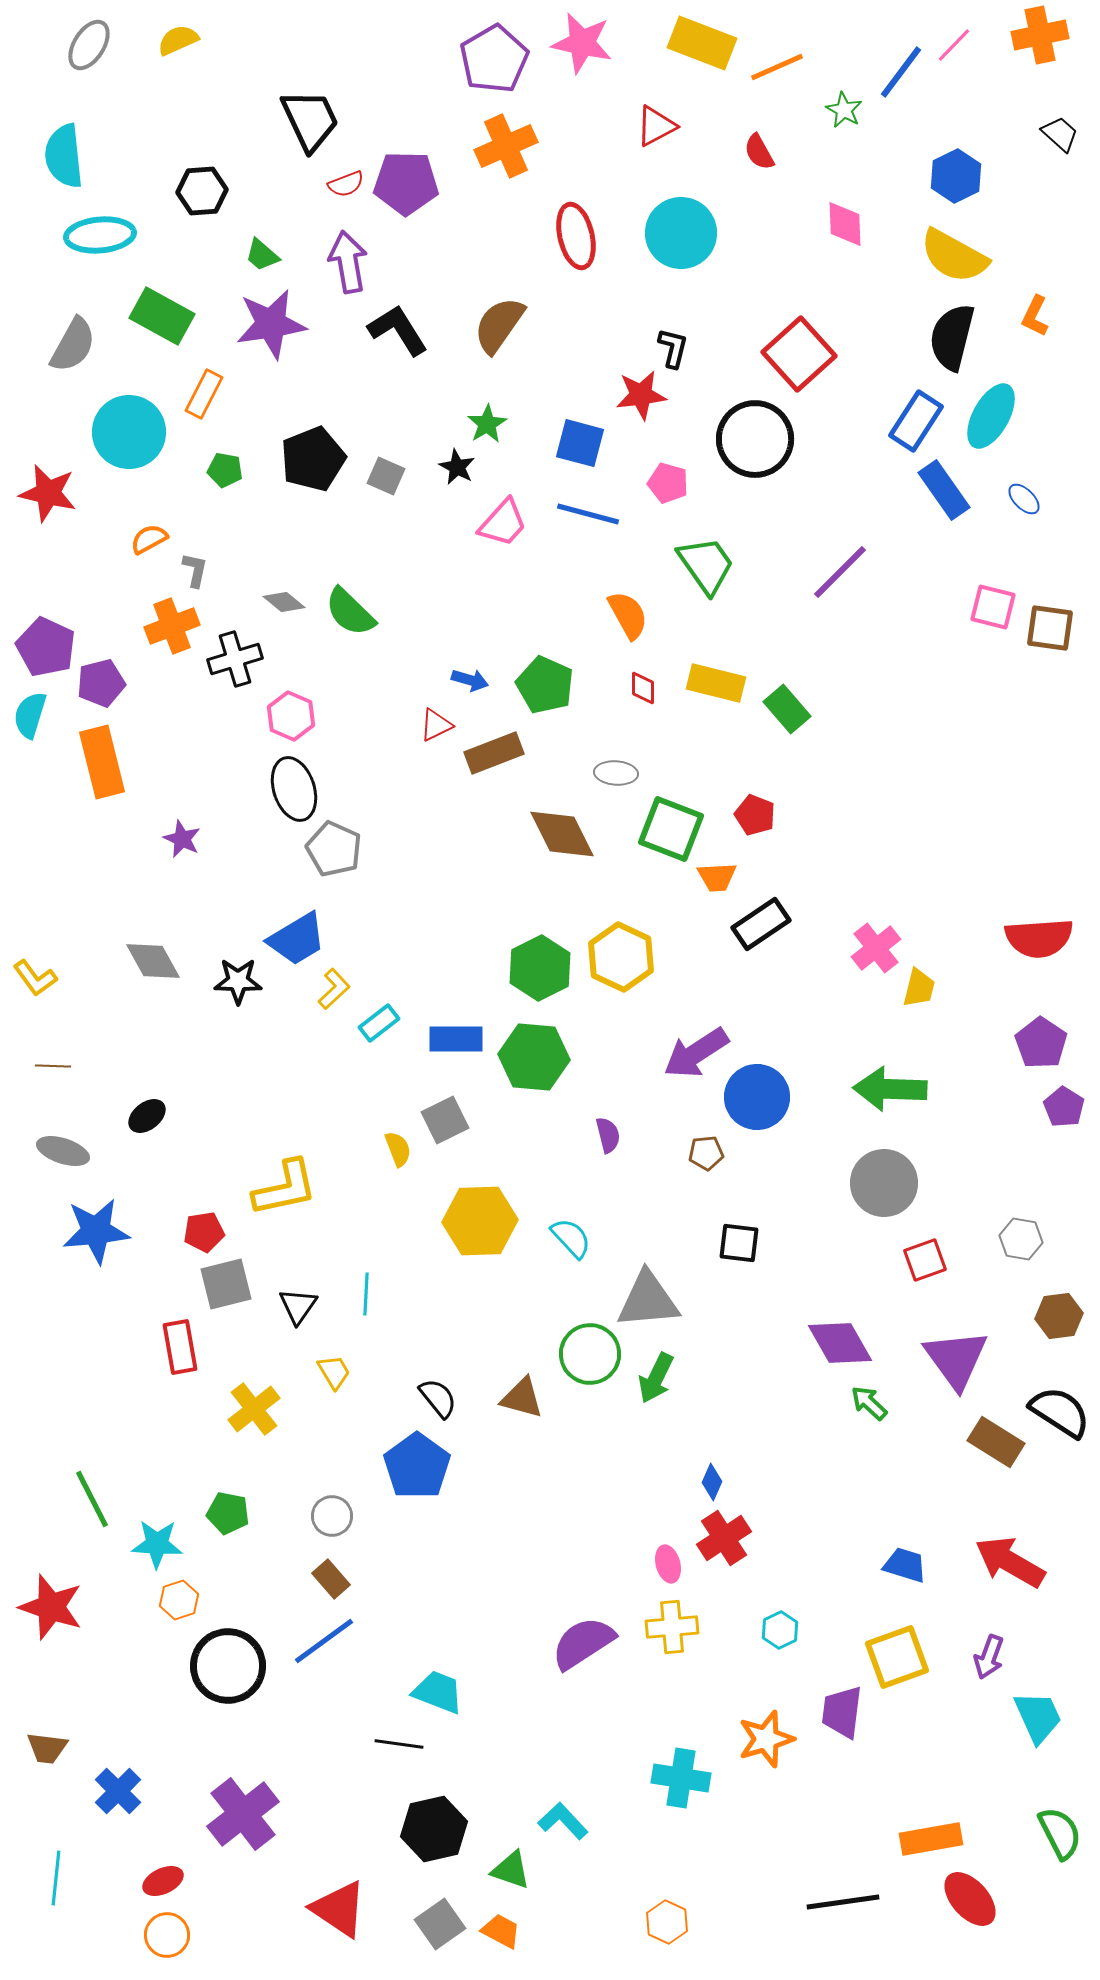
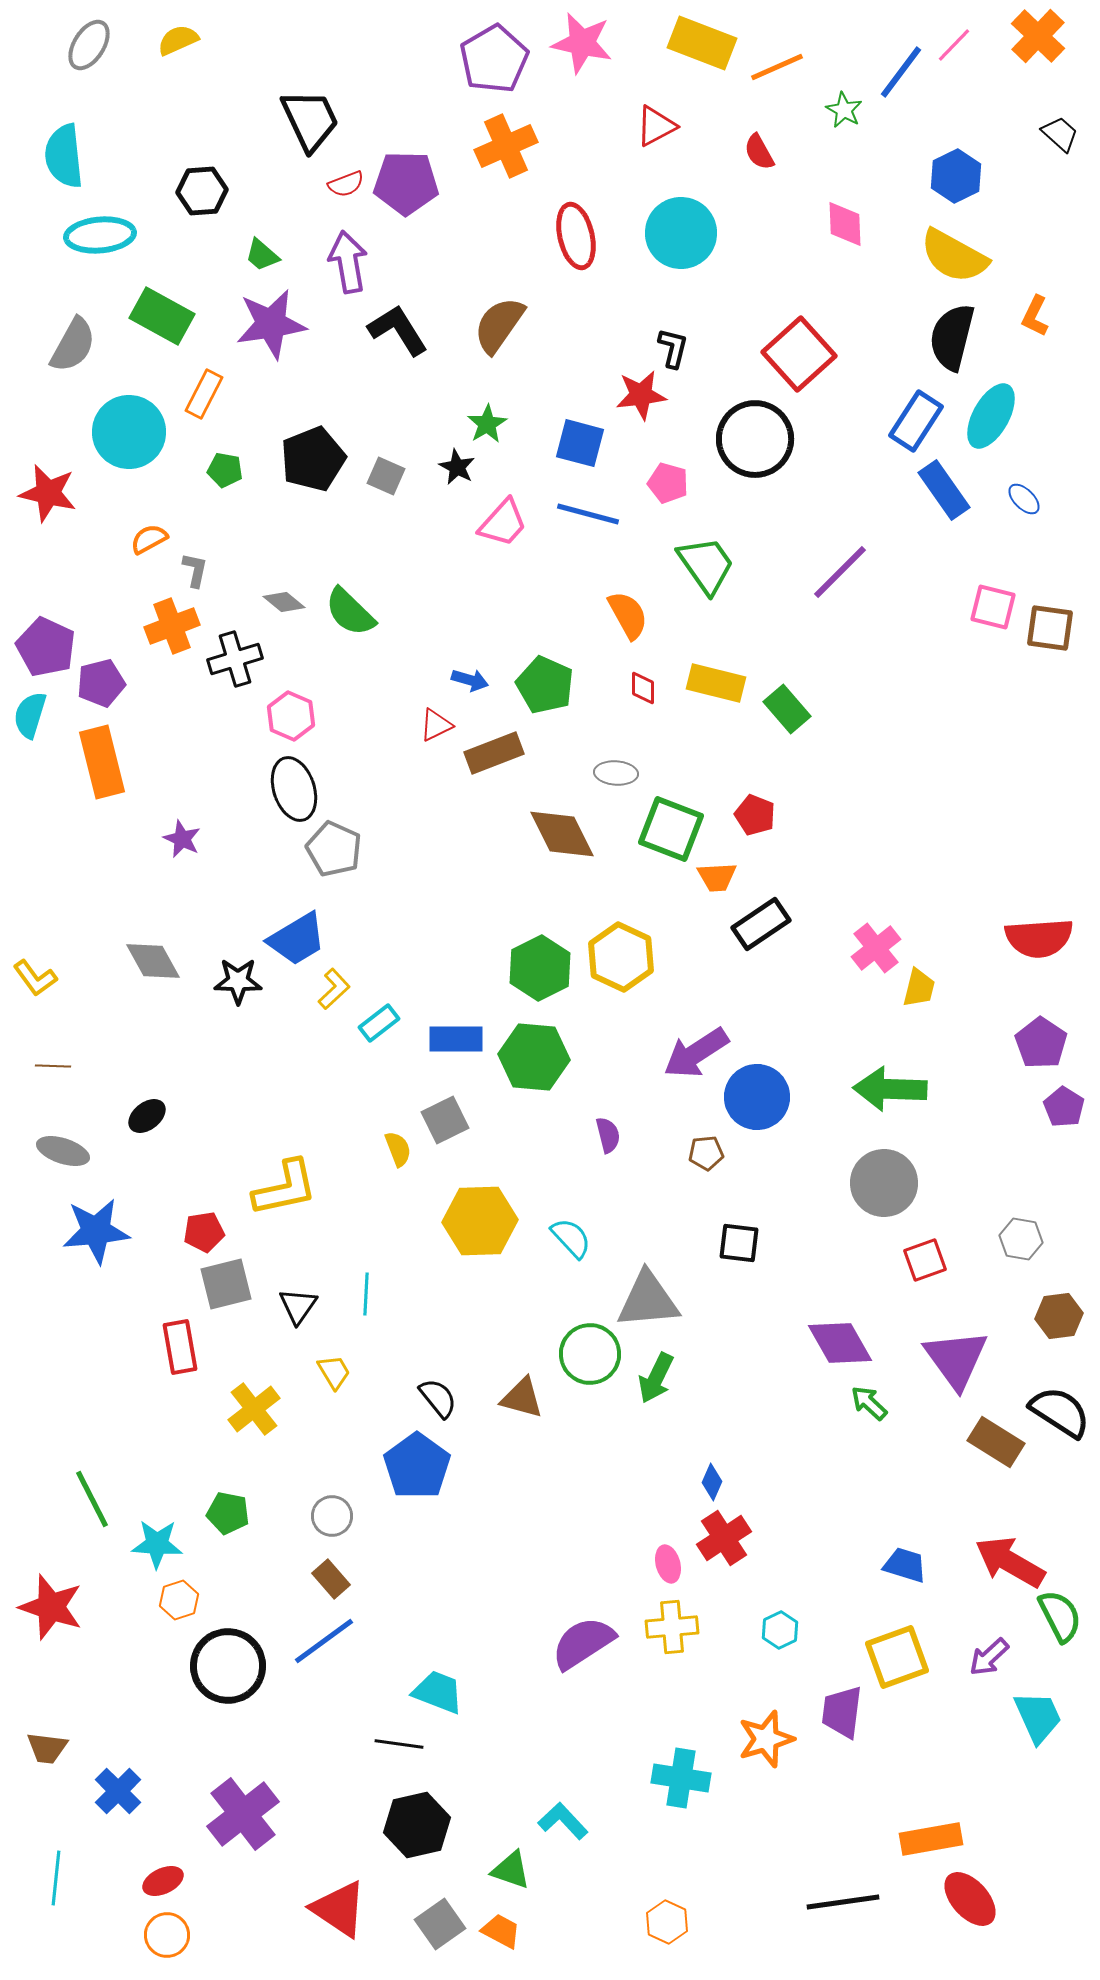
orange cross at (1040, 35): moved 2 px left, 1 px down; rotated 34 degrees counterclockwise
purple arrow at (989, 1657): rotated 27 degrees clockwise
black hexagon at (434, 1829): moved 17 px left, 4 px up
green semicircle at (1060, 1833): moved 217 px up
